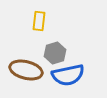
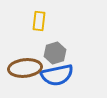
brown ellipse: moved 1 px left, 2 px up; rotated 20 degrees counterclockwise
blue semicircle: moved 11 px left
